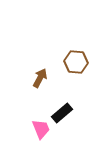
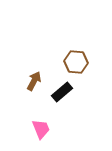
brown arrow: moved 6 px left, 3 px down
black rectangle: moved 21 px up
